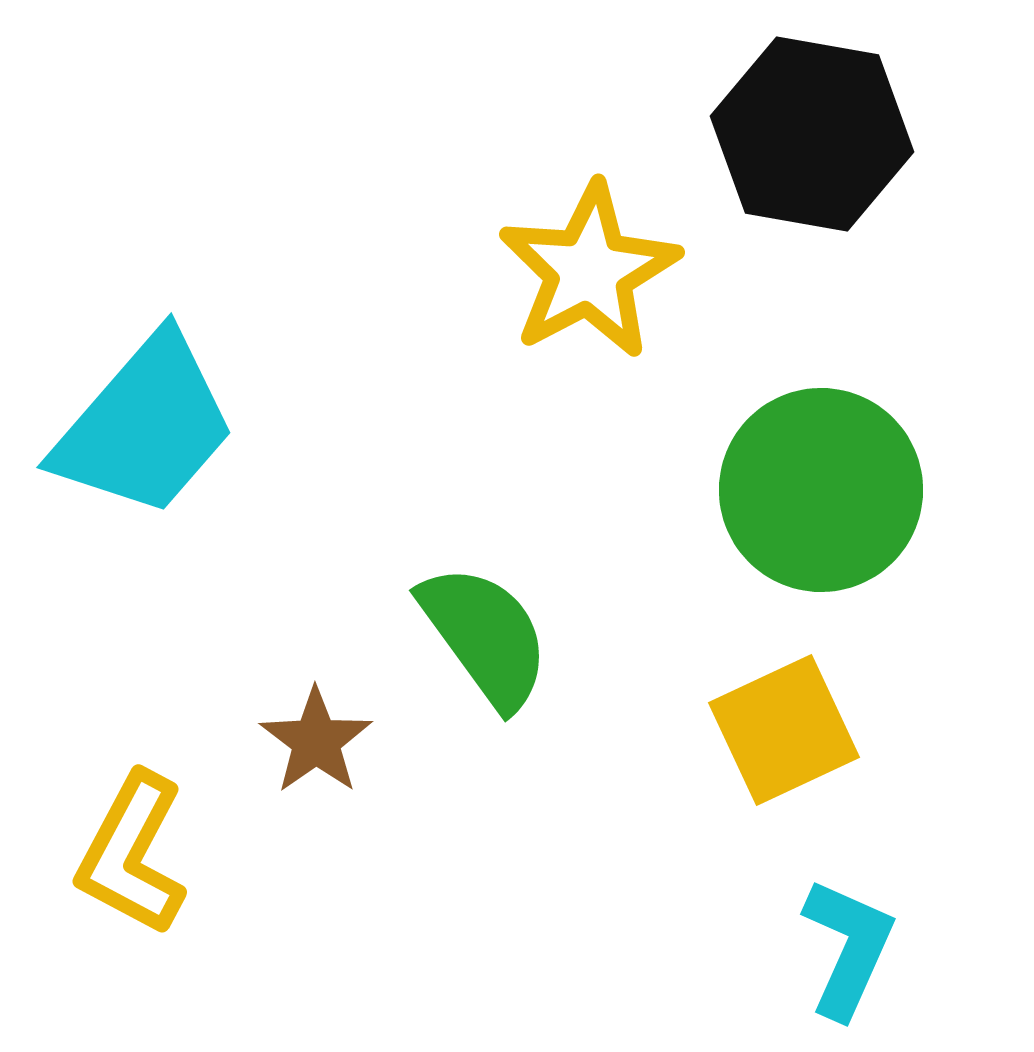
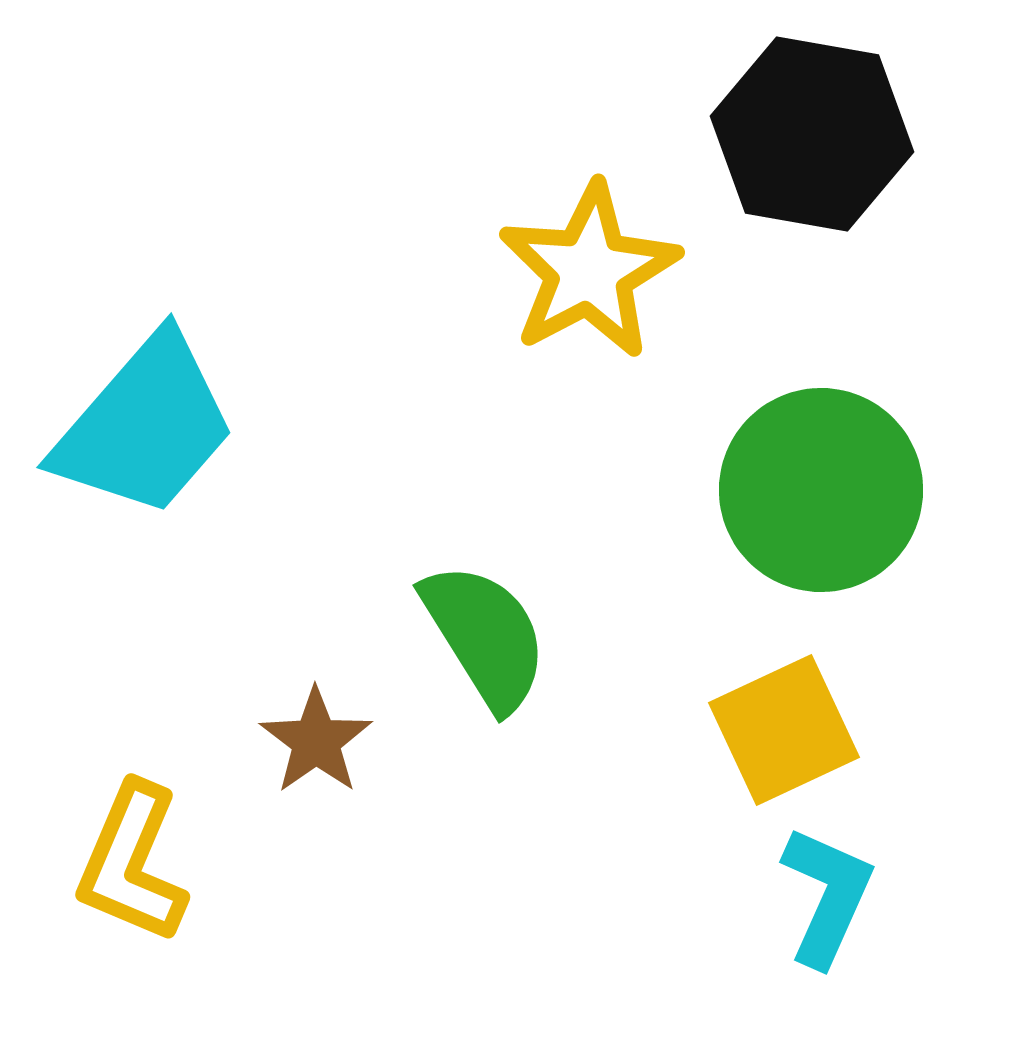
green semicircle: rotated 4 degrees clockwise
yellow L-shape: moved 9 px down; rotated 5 degrees counterclockwise
cyan L-shape: moved 21 px left, 52 px up
